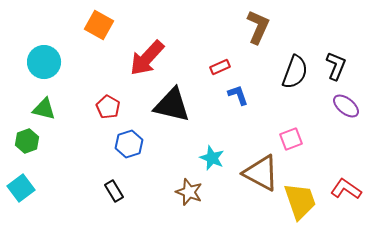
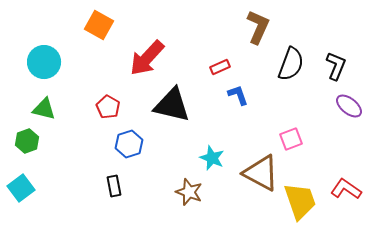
black semicircle: moved 4 px left, 8 px up
purple ellipse: moved 3 px right
black rectangle: moved 5 px up; rotated 20 degrees clockwise
